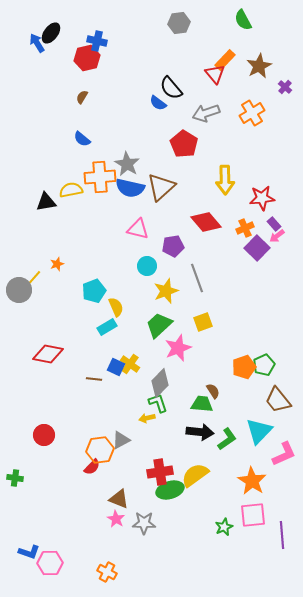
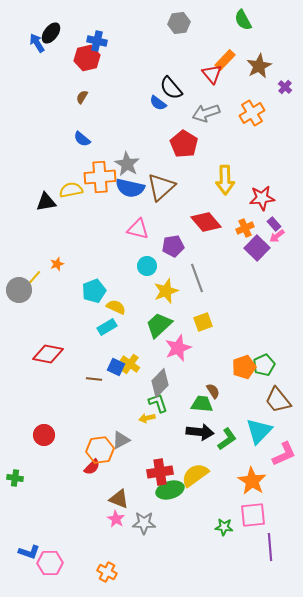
red triangle at (215, 74): moved 3 px left
yellow semicircle at (116, 307): rotated 42 degrees counterclockwise
green star at (224, 527): rotated 30 degrees clockwise
purple line at (282, 535): moved 12 px left, 12 px down
